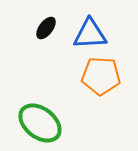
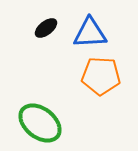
black ellipse: rotated 15 degrees clockwise
blue triangle: moved 1 px up
